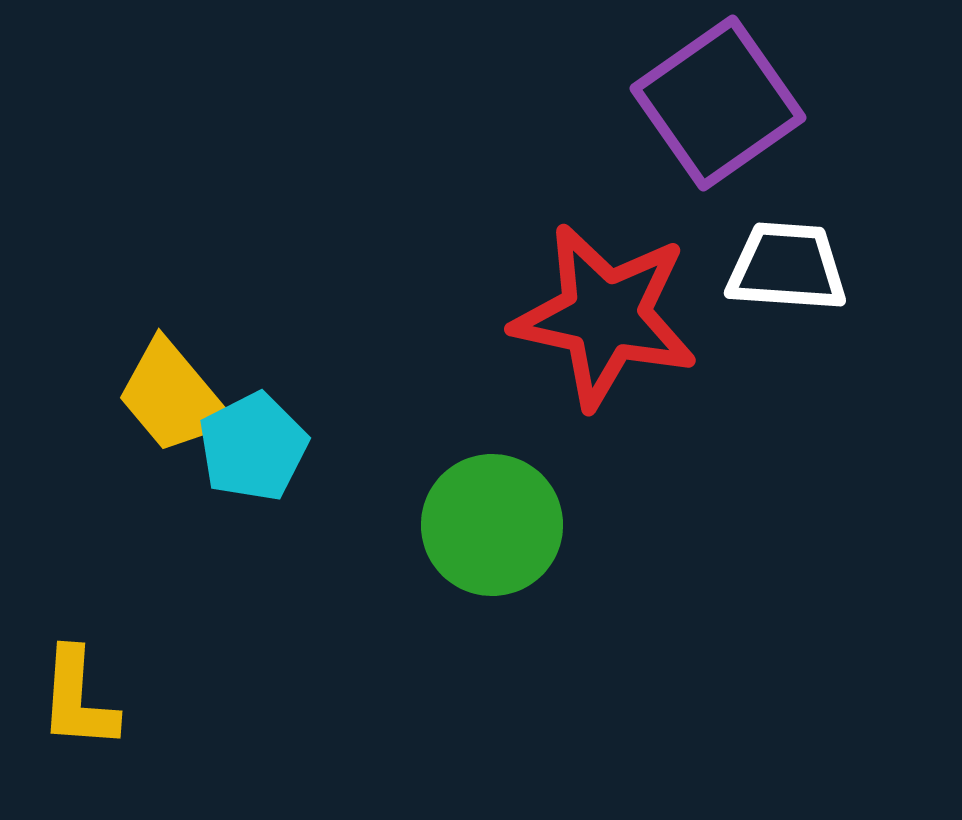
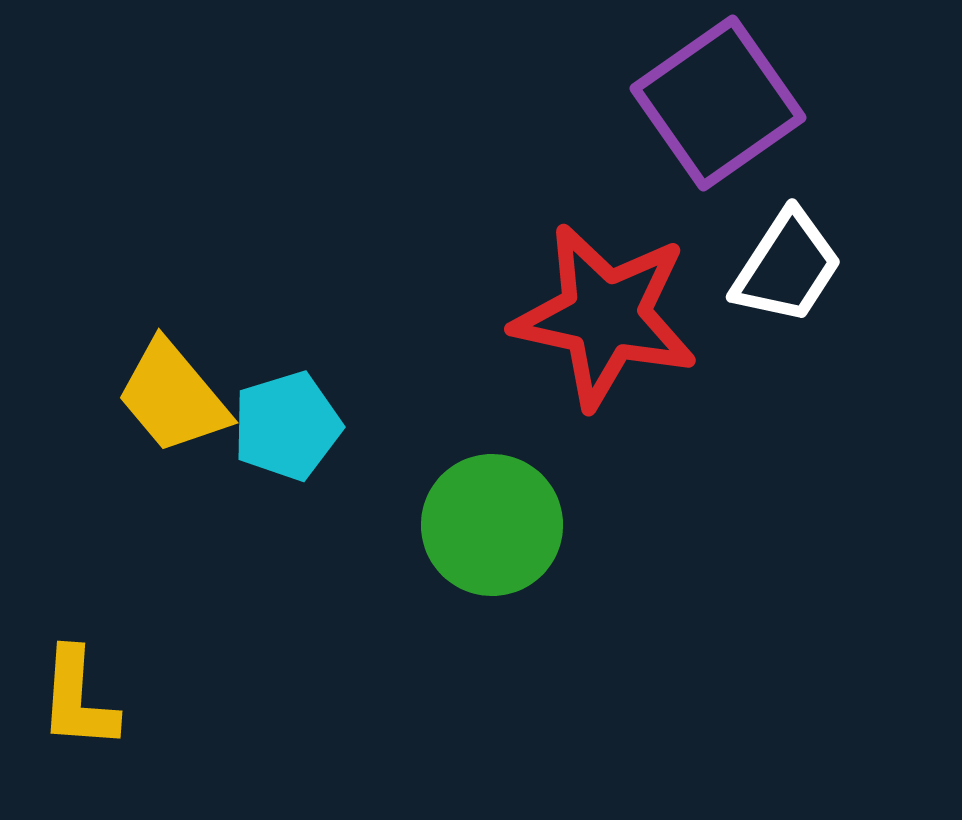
white trapezoid: rotated 119 degrees clockwise
cyan pentagon: moved 34 px right, 21 px up; rotated 10 degrees clockwise
